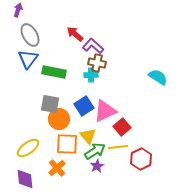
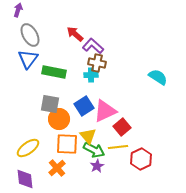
green arrow: moved 1 px left, 1 px up; rotated 60 degrees clockwise
